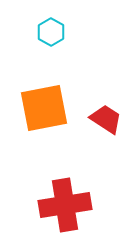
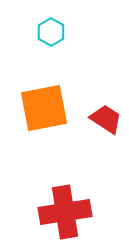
red cross: moved 7 px down
